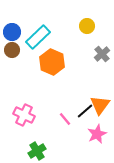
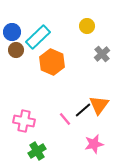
brown circle: moved 4 px right
orange triangle: moved 1 px left
black line: moved 2 px left, 1 px up
pink cross: moved 6 px down; rotated 15 degrees counterclockwise
pink star: moved 3 px left, 10 px down; rotated 12 degrees clockwise
